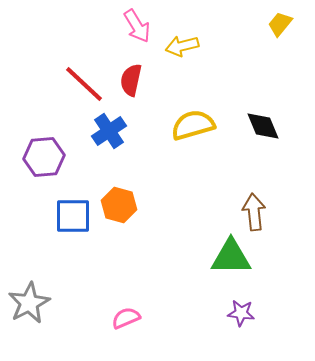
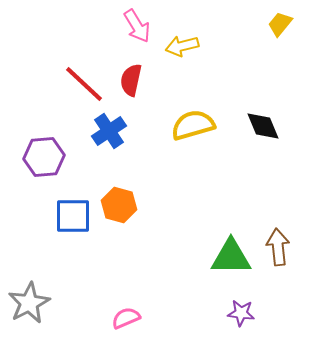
brown arrow: moved 24 px right, 35 px down
